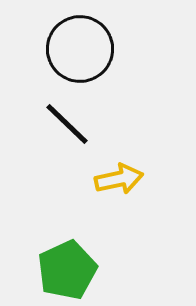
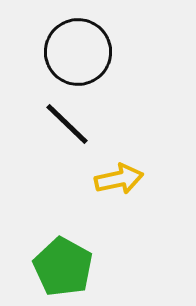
black circle: moved 2 px left, 3 px down
green pentagon: moved 4 px left, 3 px up; rotated 18 degrees counterclockwise
